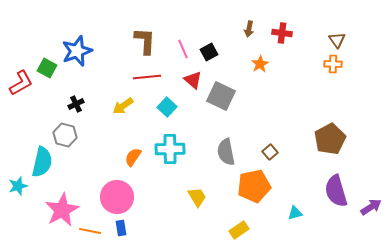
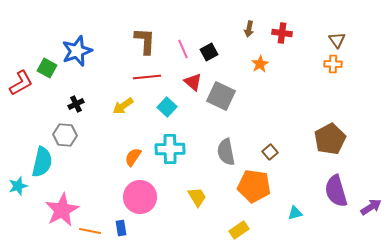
red triangle: moved 2 px down
gray hexagon: rotated 10 degrees counterclockwise
orange pentagon: rotated 20 degrees clockwise
pink circle: moved 23 px right
